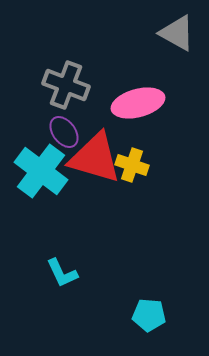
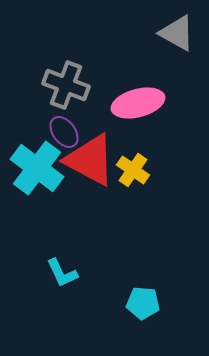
red triangle: moved 5 px left, 2 px down; rotated 12 degrees clockwise
yellow cross: moved 1 px right, 5 px down; rotated 16 degrees clockwise
cyan cross: moved 4 px left, 3 px up
cyan pentagon: moved 6 px left, 12 px up
